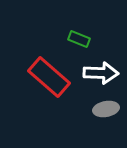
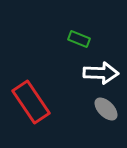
red rectangle: moved 18 px left, 25 px down; rotated 15 degrees clockwise
gray ellipse: rotated 55 degrees clockwise
